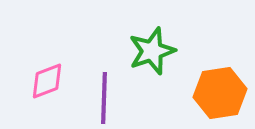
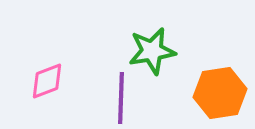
green star: rotated 9 degrees clockwise
purple line: moved 17 px right
